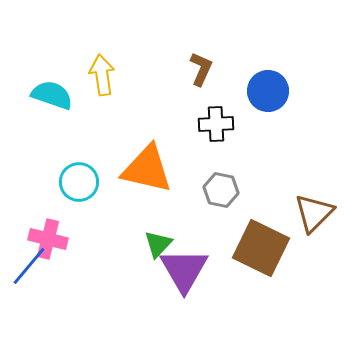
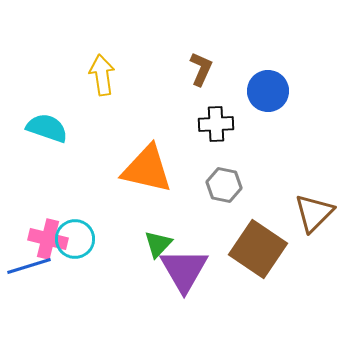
cyan semicircle: moved 5 px left, 33 px down
cyan circle: moved 4 px left, 57 px down
gray hexagon: moved 3 px right, 5 px up
brown square: moved 3 px left, 1 px down; rotated 8 degrees clockwise
blue line: rotated 33 degrees clockwise
